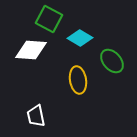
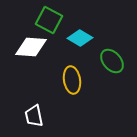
green square: moved 1 px down
white diamond: moved 3 px up
yellow ellipse: moved 6 px left
white trapezoid: moved 2 px left
